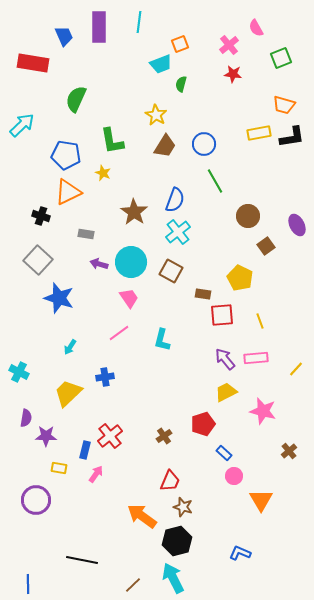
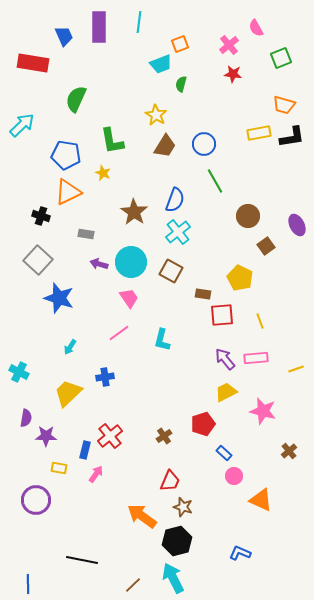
yellow line at (296, 369): rotated 28 degrees clockwise
orange triangle at (261, 500): rotated 35 degrees counterclockwise
